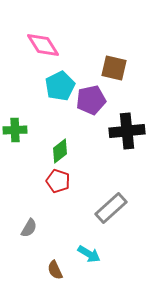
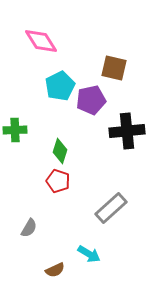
pink diamond: moved 2 px left, 4 px up
green diamond: rotated 35 degrees counterclockwise
brown semicircle: rotated 90 degrees counterclockwise
